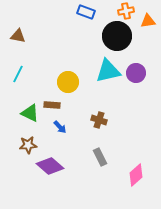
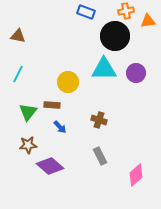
black circle: moved 2 px left
cyan triangle: moved 4 px left, 2 px up; rotated 12 degrees clockwise
green triangle: moved 2 px left, 1 px up; rotated 42 degrees clockwise
gray rectangle: moved 1 px up
